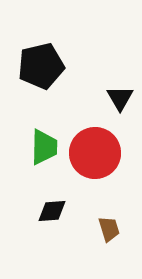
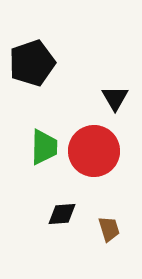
black pentagon: moved 9 px left, 3 px up; rotated 6 degrees counterclockwise
black triangle: moved 5 px left
red circle: moved 1 px left, 2 px up
black diamond: moved 10 px right, 3 px down
